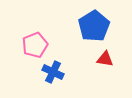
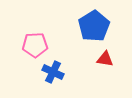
pink pentagon: rotated 20 degrees clockwise
